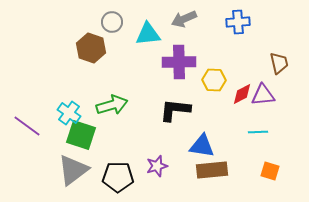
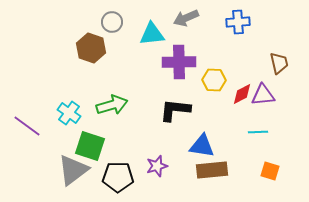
gray arrow: moved 2 px right, 1 px up
cyan triangle: moved 4 px right
green square: moved 9 px right, 11 px down
